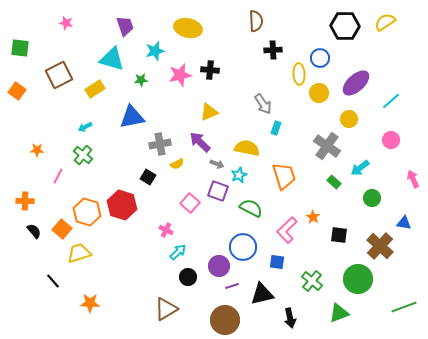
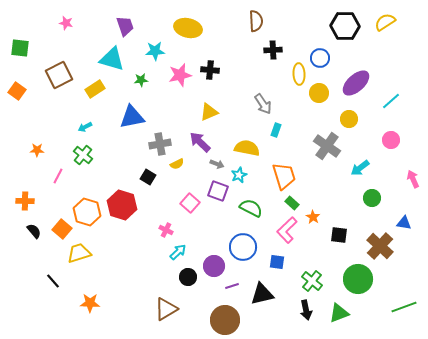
cyan star at (155, 51): rotated 12 degrees clockwise
cyan rectangle at (276, 128): moved 2 px down
green rectangle at (334, 182): moved 42 px left, 21 px down
purple circle at (219, 266): moved 5 px left
black arrow at (290, 318): moved 16 px right, 8 px up
